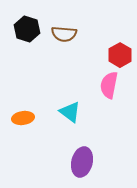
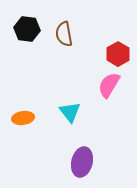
black hexagon: rotated 10 degrees counterclockwise
brown semicircle: rotated 75 degrees clockwise
red hexagon: moved 2 px left, 1 px up
pink semicircle: rotated 20 degrees clockwise
cyan triangle: rotated 15 degrees clockwise
